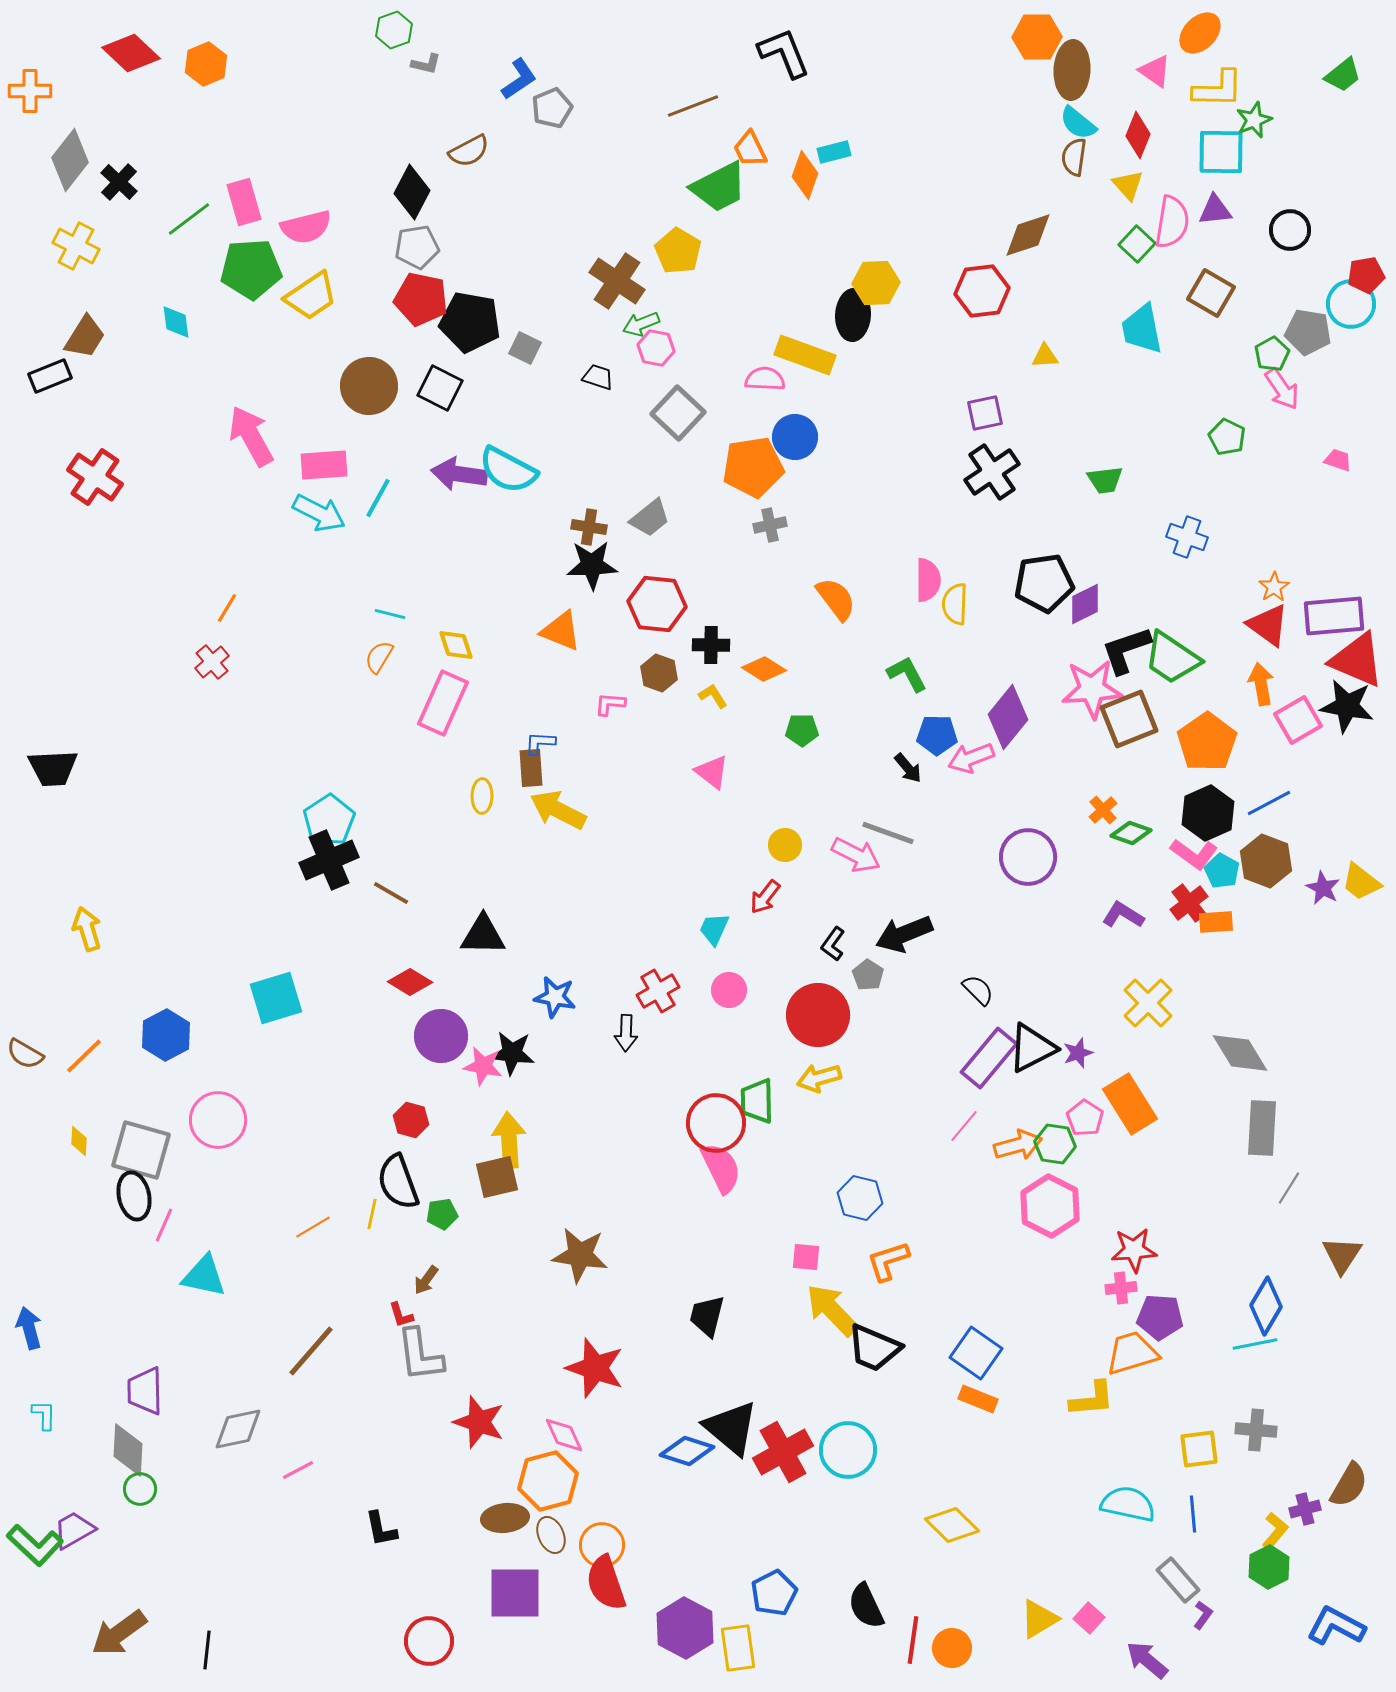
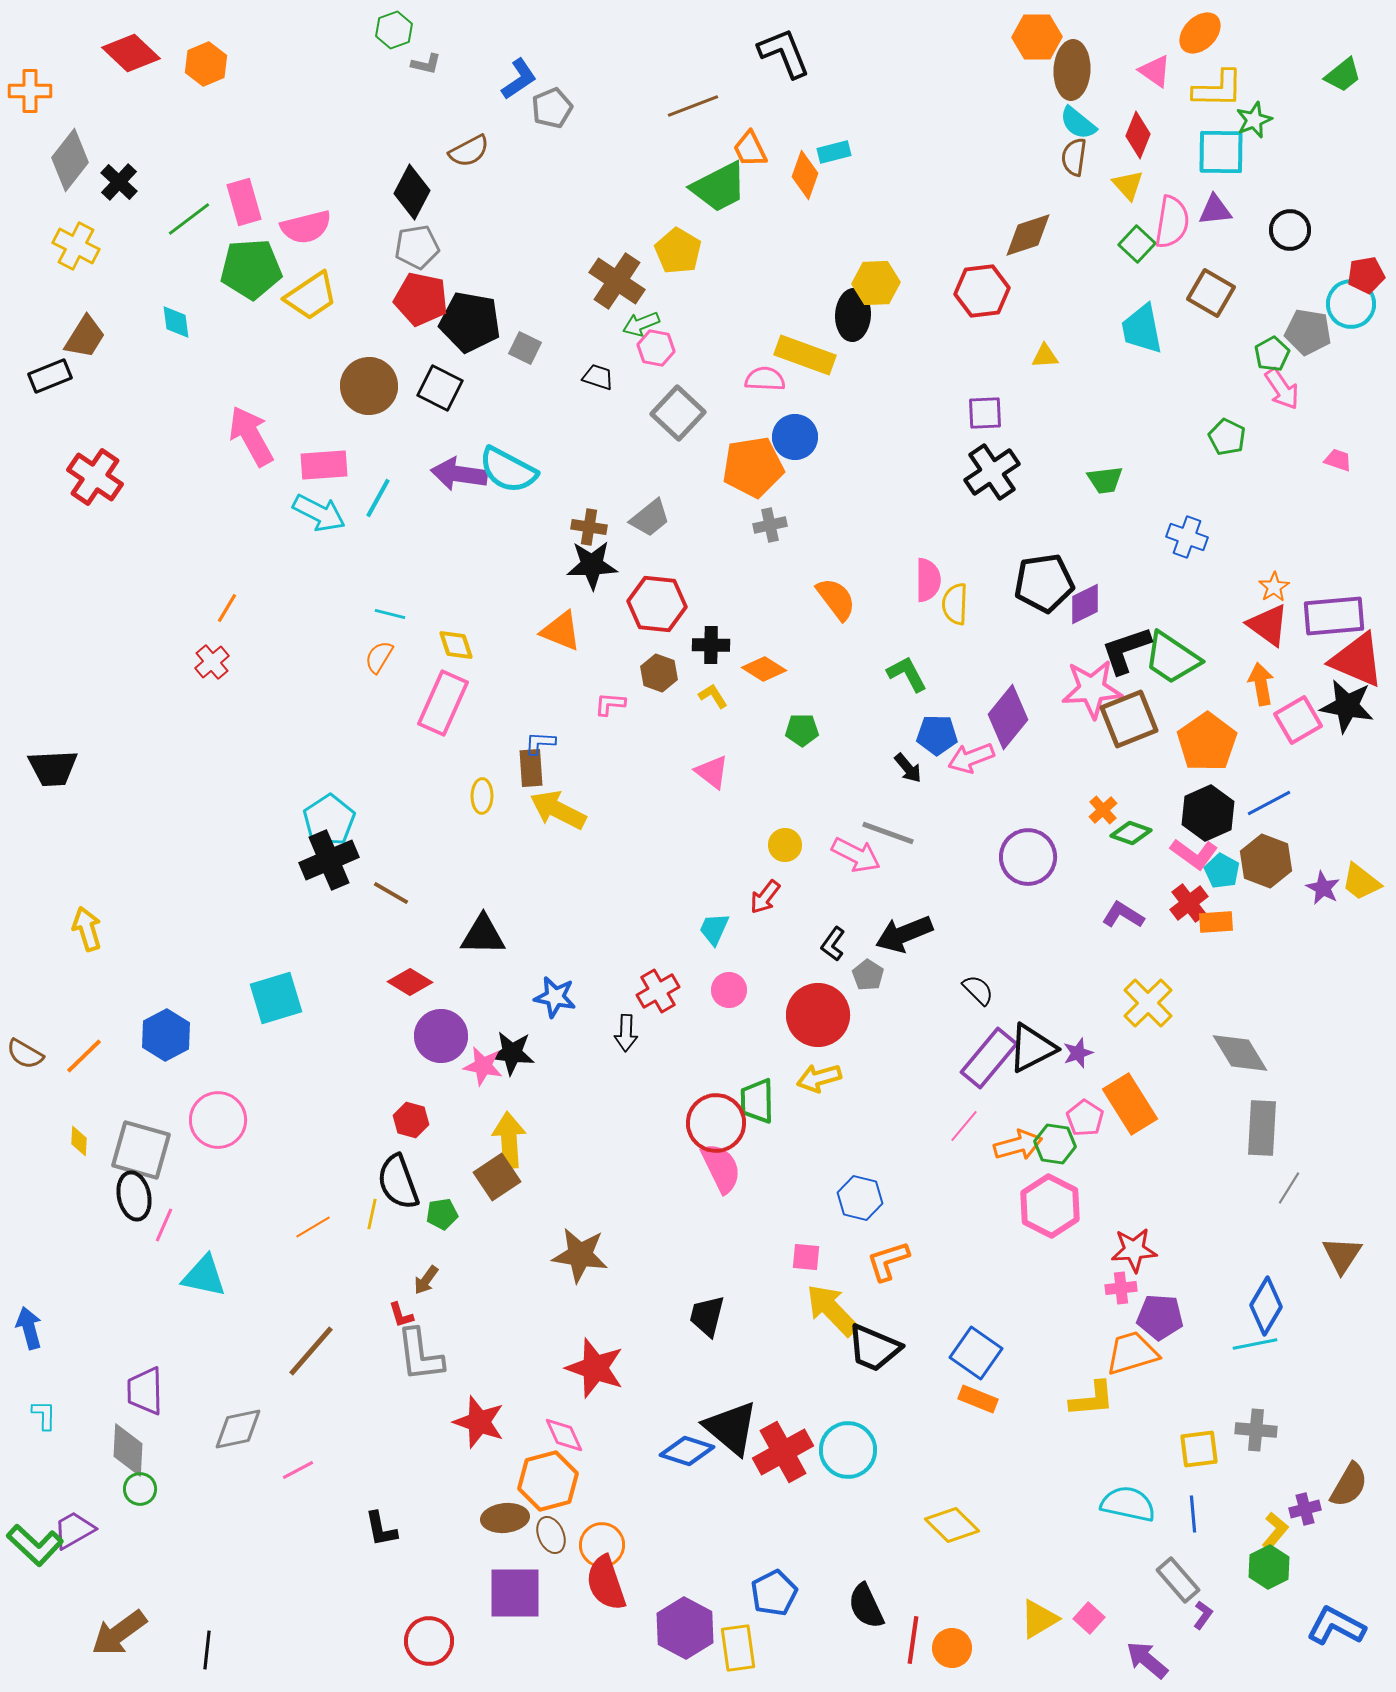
purple square at (985, 413): rotated 9 degrees clockwise
brown square at (497, 1177): rotated 21 degrees counterclockwise
